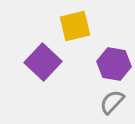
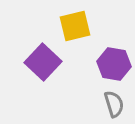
gray semicircle: moved 2 px right, 2 px down; rotated 120 degrees clockwise
